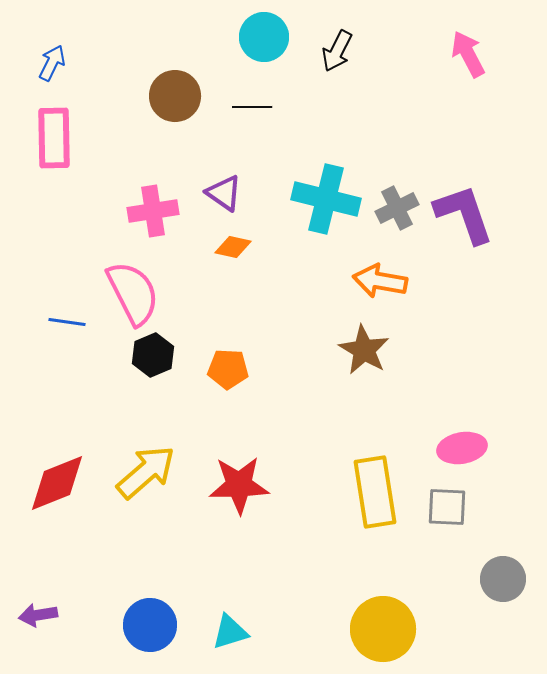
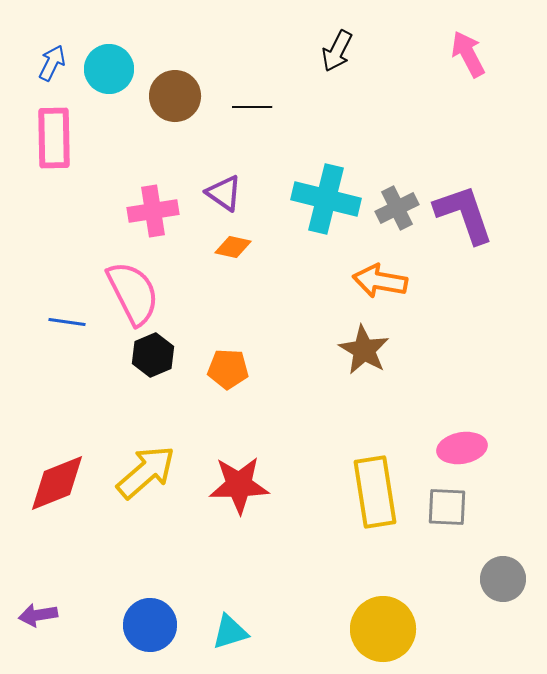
cyan circle: moved 155 px left, 32 px down
